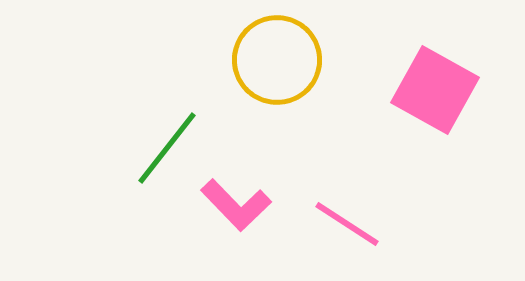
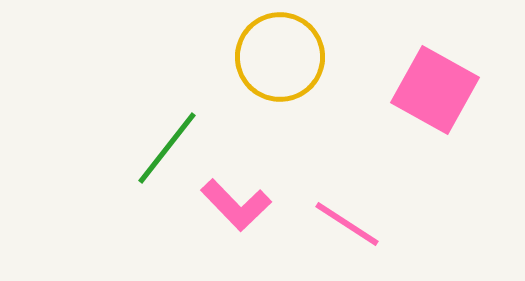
yellow circle: moved 3 px right, 3 px up
